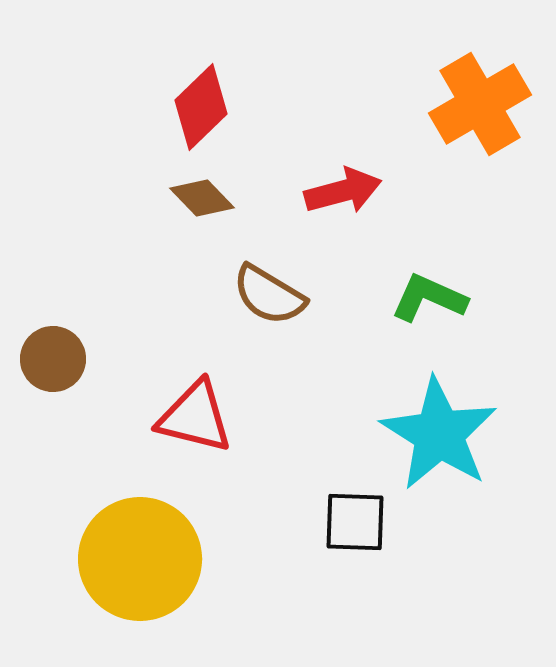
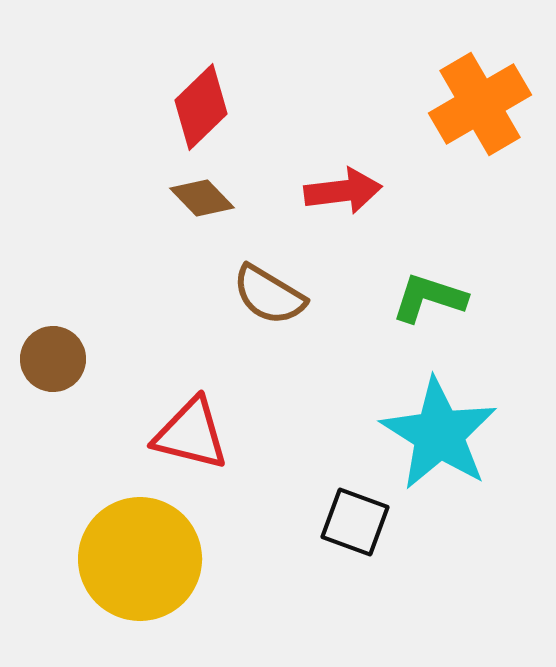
red arrow: rotated 8 degrees clockwise
green L-shape: rotated 6 degrees counterclockwise
red triangle: moved 4 px left, 17 px down
black square: rotated 18 degrees clockwise
